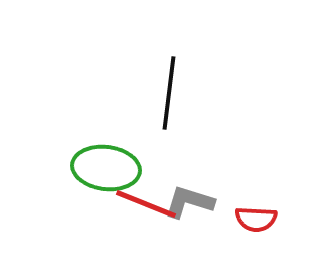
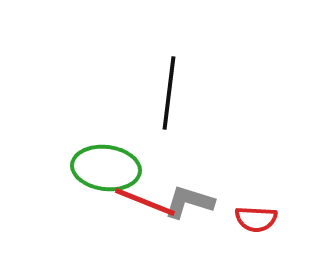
red line: moved 1 px left, 2 px up
